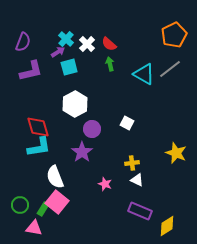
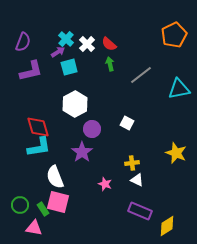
gray line: moved 29 px left, 6 px down
cyan triangle: moved 35 px right, 15 px down; rotated 40 degrees counterclockwise
pink square: moved 1 px right; rotated 25 degrees counterclockwise
green rectangle: rotated 64 degrees counterclockwise
